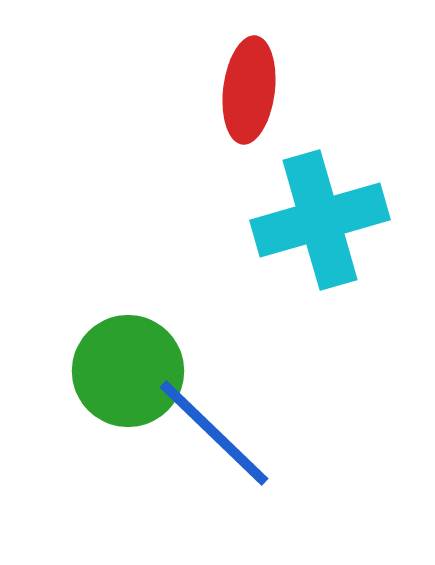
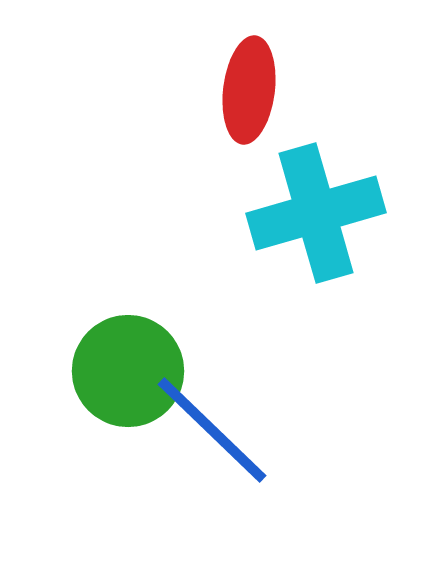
cyan cross: moved 4 px left, 7 px up
blue line: moved 2 px left, 3 px up
